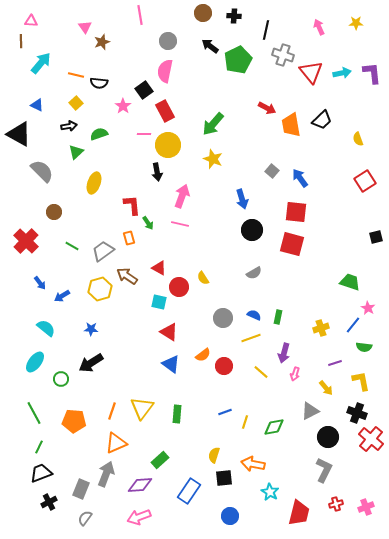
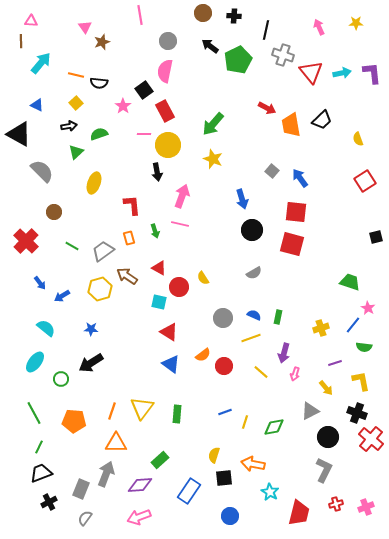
green arrow at (148, 223): moved 7 px right, 8 px down; rotated 16 degrees clockwise
orange triangle at (116, 443): rotated 25 degrees clockwise
